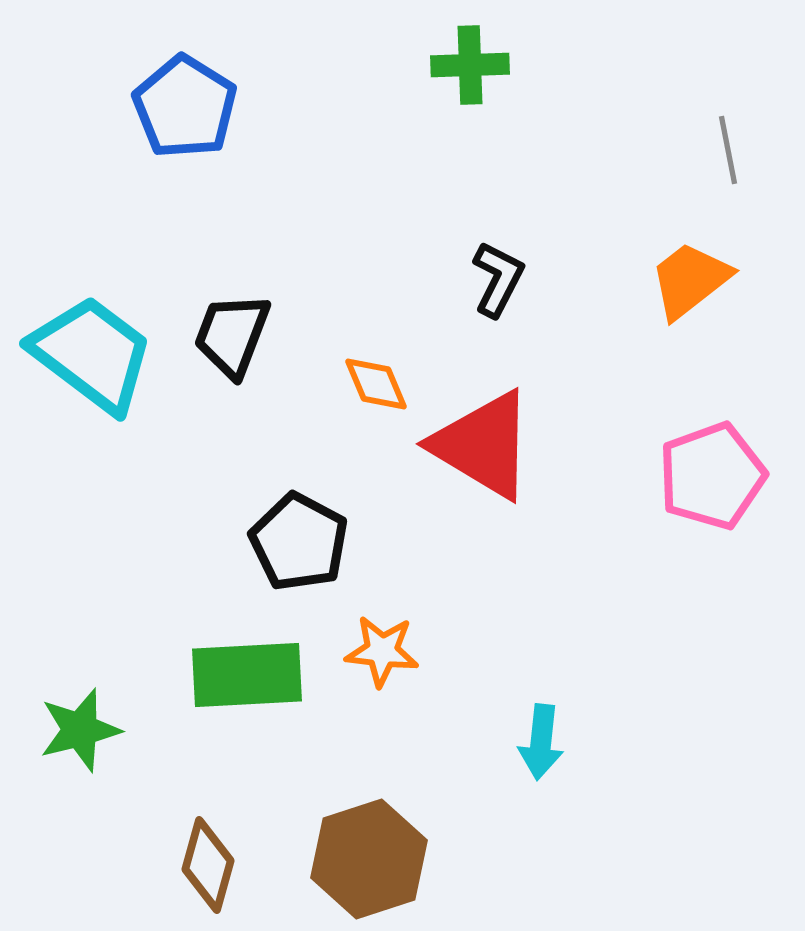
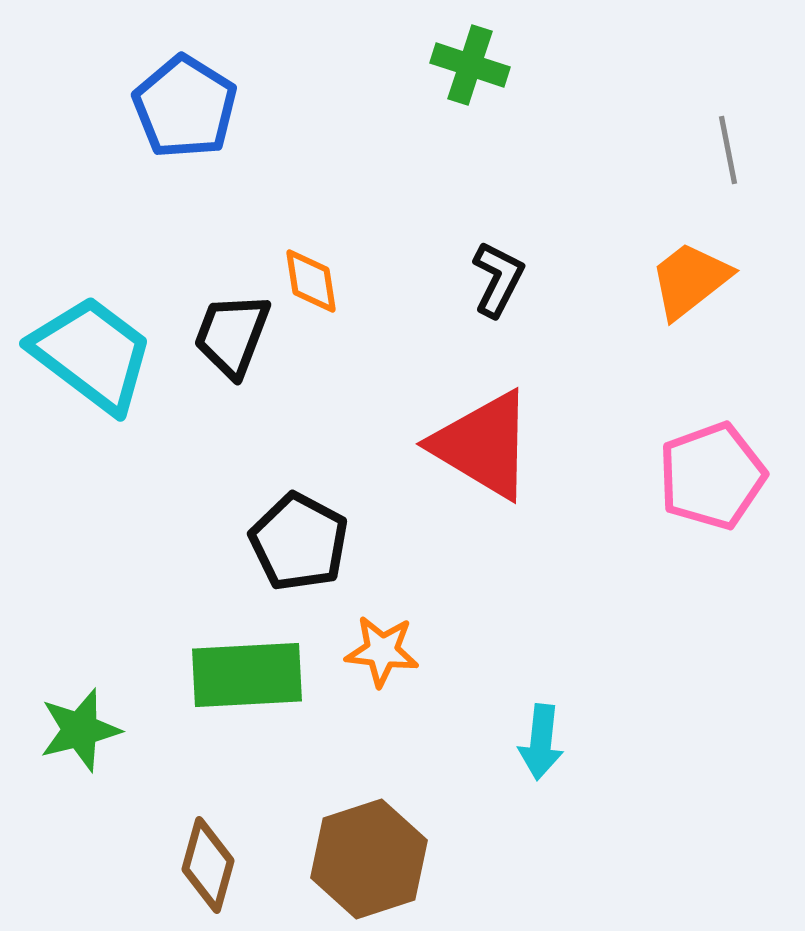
green cross: rotated 20 degrees clockwise
orange diamond: moved 65 px left, 103 px up; rotated 14 degrees clockwise
